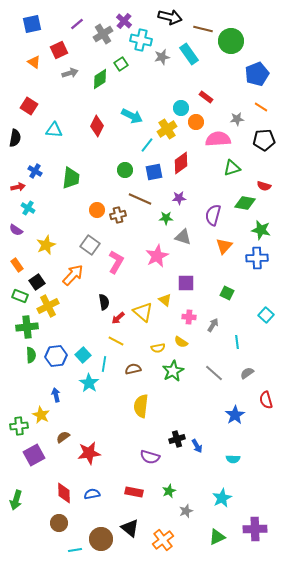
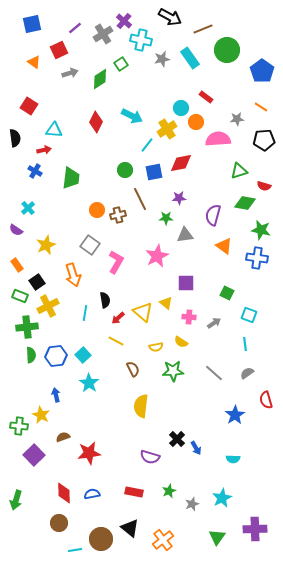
black arrow at (170, 17): rotated 15 degrees clockwise
purple line at (77, 24): moved 2 px left, 4 px down
brown line at (203, 29): rotated 36 degrees counterclockwise
green circle at (231, 41): moved 4 px left, 9 px down
cyan rectangle at (189, 54): moved 1 px right, 4 px down
gray star at (162, 57): moved 2 px down
blue pentagon at (257, 74): moved 5 px right, 3 px up; rotated 15 degrees counterclockwise
red diamond at (97, 126): moved 1 px left, 4 px up
black semicircle at (15, 138): rotated 18 degrees counterclockwise
red diamond at (181, 163): rotated 25 degrees clockwise
green triangle at (232, 168): moved 7 px right, 3 px down
red arrow at (18, 187): moved 26 px right, 37 px up
brown line at (140, 199): rotated 40 degrees clockwise
cyan cross at (28, 208): rotated 16 degrees clockwise
gray triangle at (183, 237): moved 2 px right, 2 px up; rotated 24 degrees counterclockwise
orange triangle at (224, 246): rotated 36 degrees counterclockwise
blue cross at (257, 258): rotated 10 degrees clockwise
orange arrow at (73, 275): rotated 120 degrees clockwise
yellow triangle at (165, 300): moved 1 px right, 3 px down
black semicircle at (104, 302): moved 1 px right, 2 px up
cyan square at (266, 315): moved 17 px left; rotated 21 degrees counterclockwise
gray arrow at (213, 325): moved 1 px right, 2 px up; rotated 24 degrees clockwise
cyan line at (237, 342): moved 8 px right, 2 px down
yellow semicircle at (158, 348): moved 2 px left, 1 px up
cyan line at (104, 364): moved 19 px left, 51 px up
brown semicircle at (133, 369): rotated 77 degrees clockwise
green star at (173, 371): rotated 25 degrees clockwise
green cross at (19, 426): rotated 12 degrees clockwise
brown semicircle at (63, 437): rotated 16 degrees clockwise
black cross at (177, 439): rotated 28 degrees counterclockwise
blue arrow at (197, 446): moved 1 px left, 2 px down
purple square at (34, 455): rotated 15 degrees counterclockwise
gray star at (186, 511): moved 6 px right, 7 px up
green triangle at (217, 537): rotated 30 degrees counterclockwise
